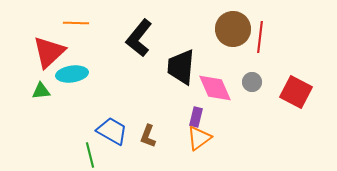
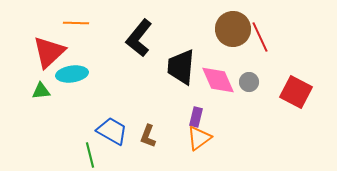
red line: rotated 32 degrees counterclockwise
gray circle: moved 3 px left
pink diamond: moved 3 px right, 8 px up
